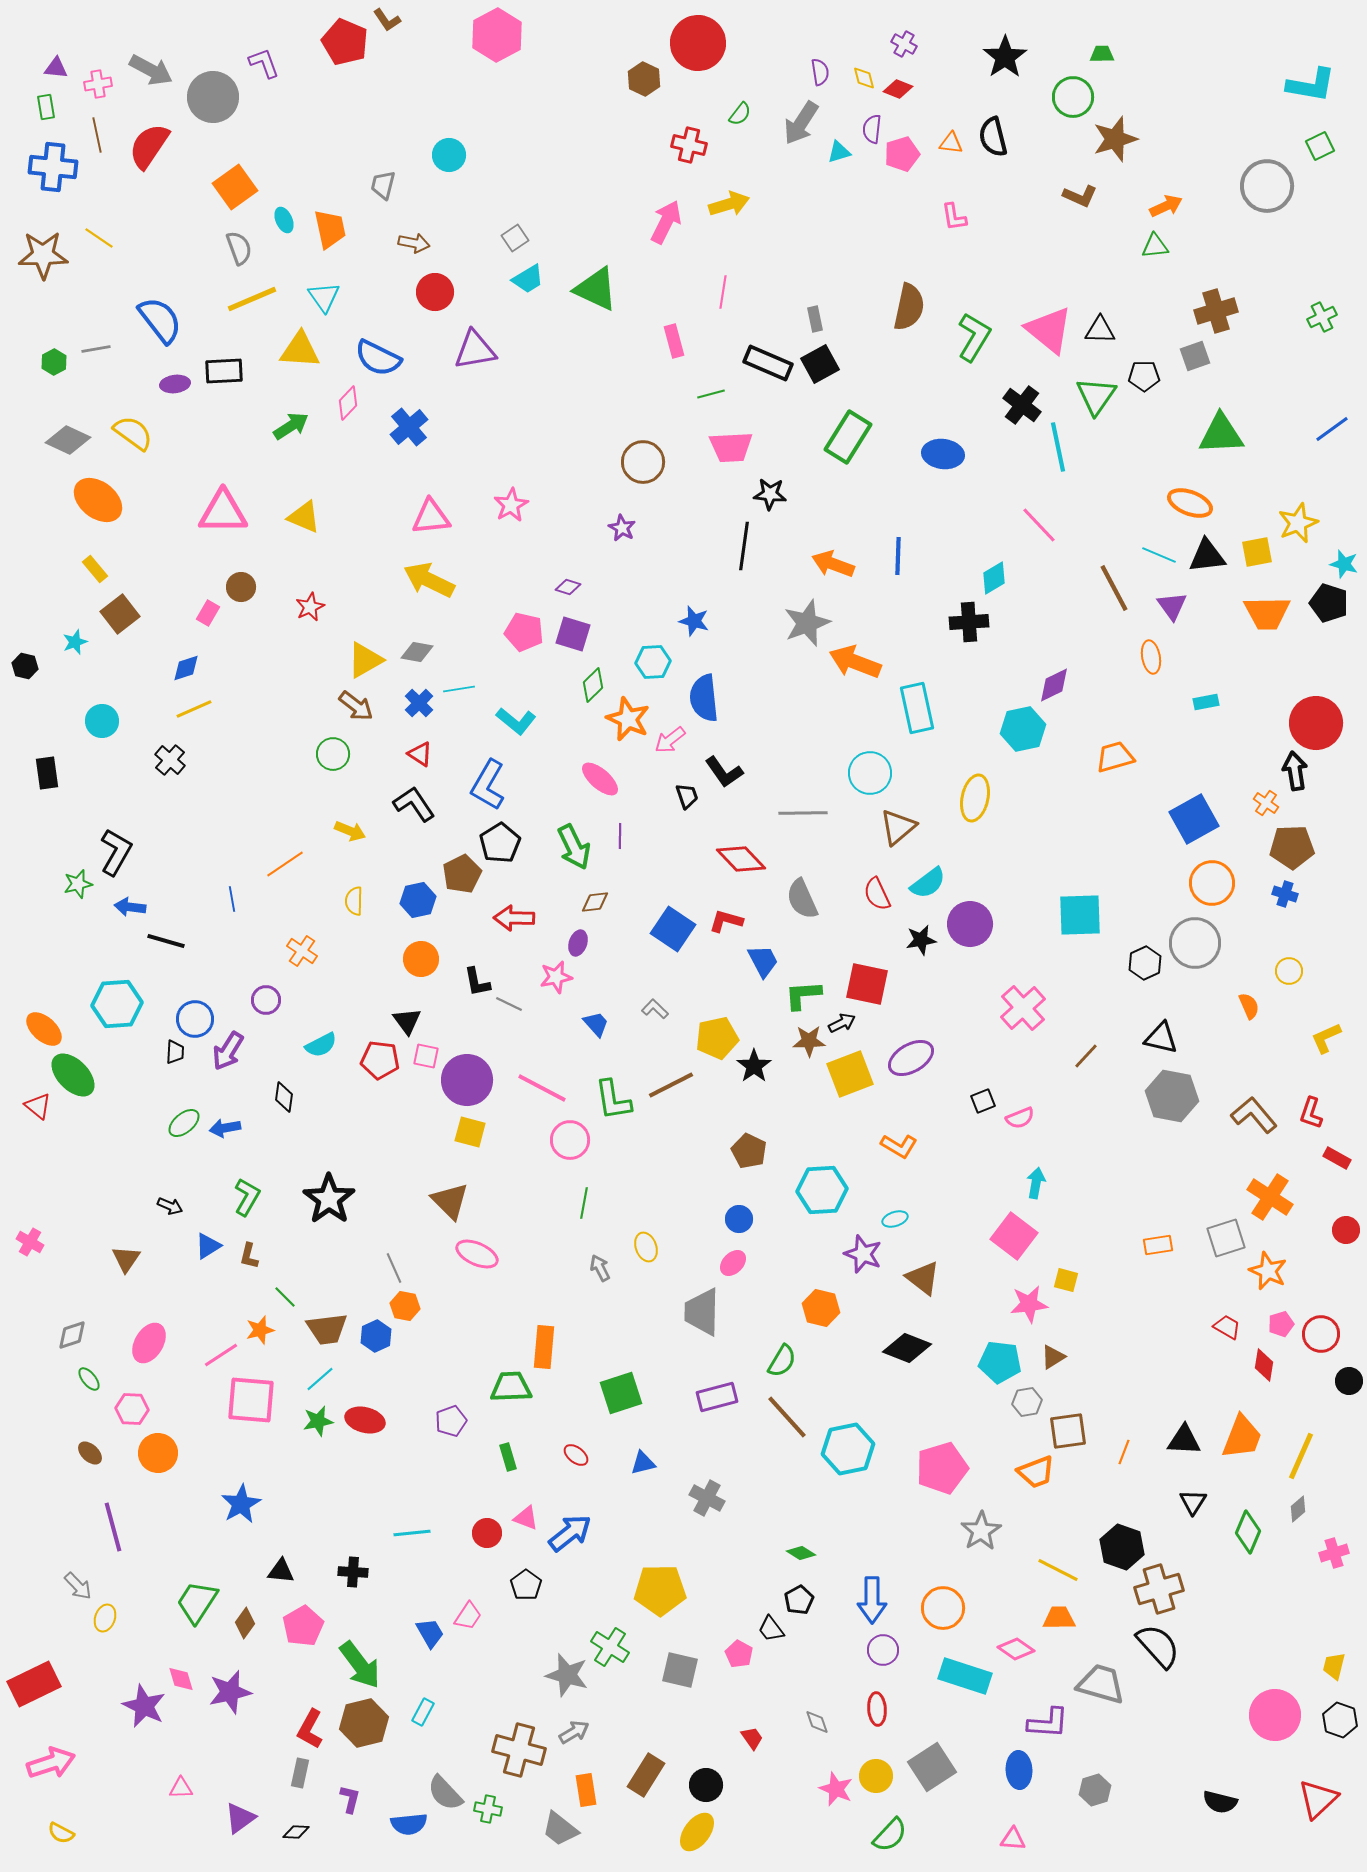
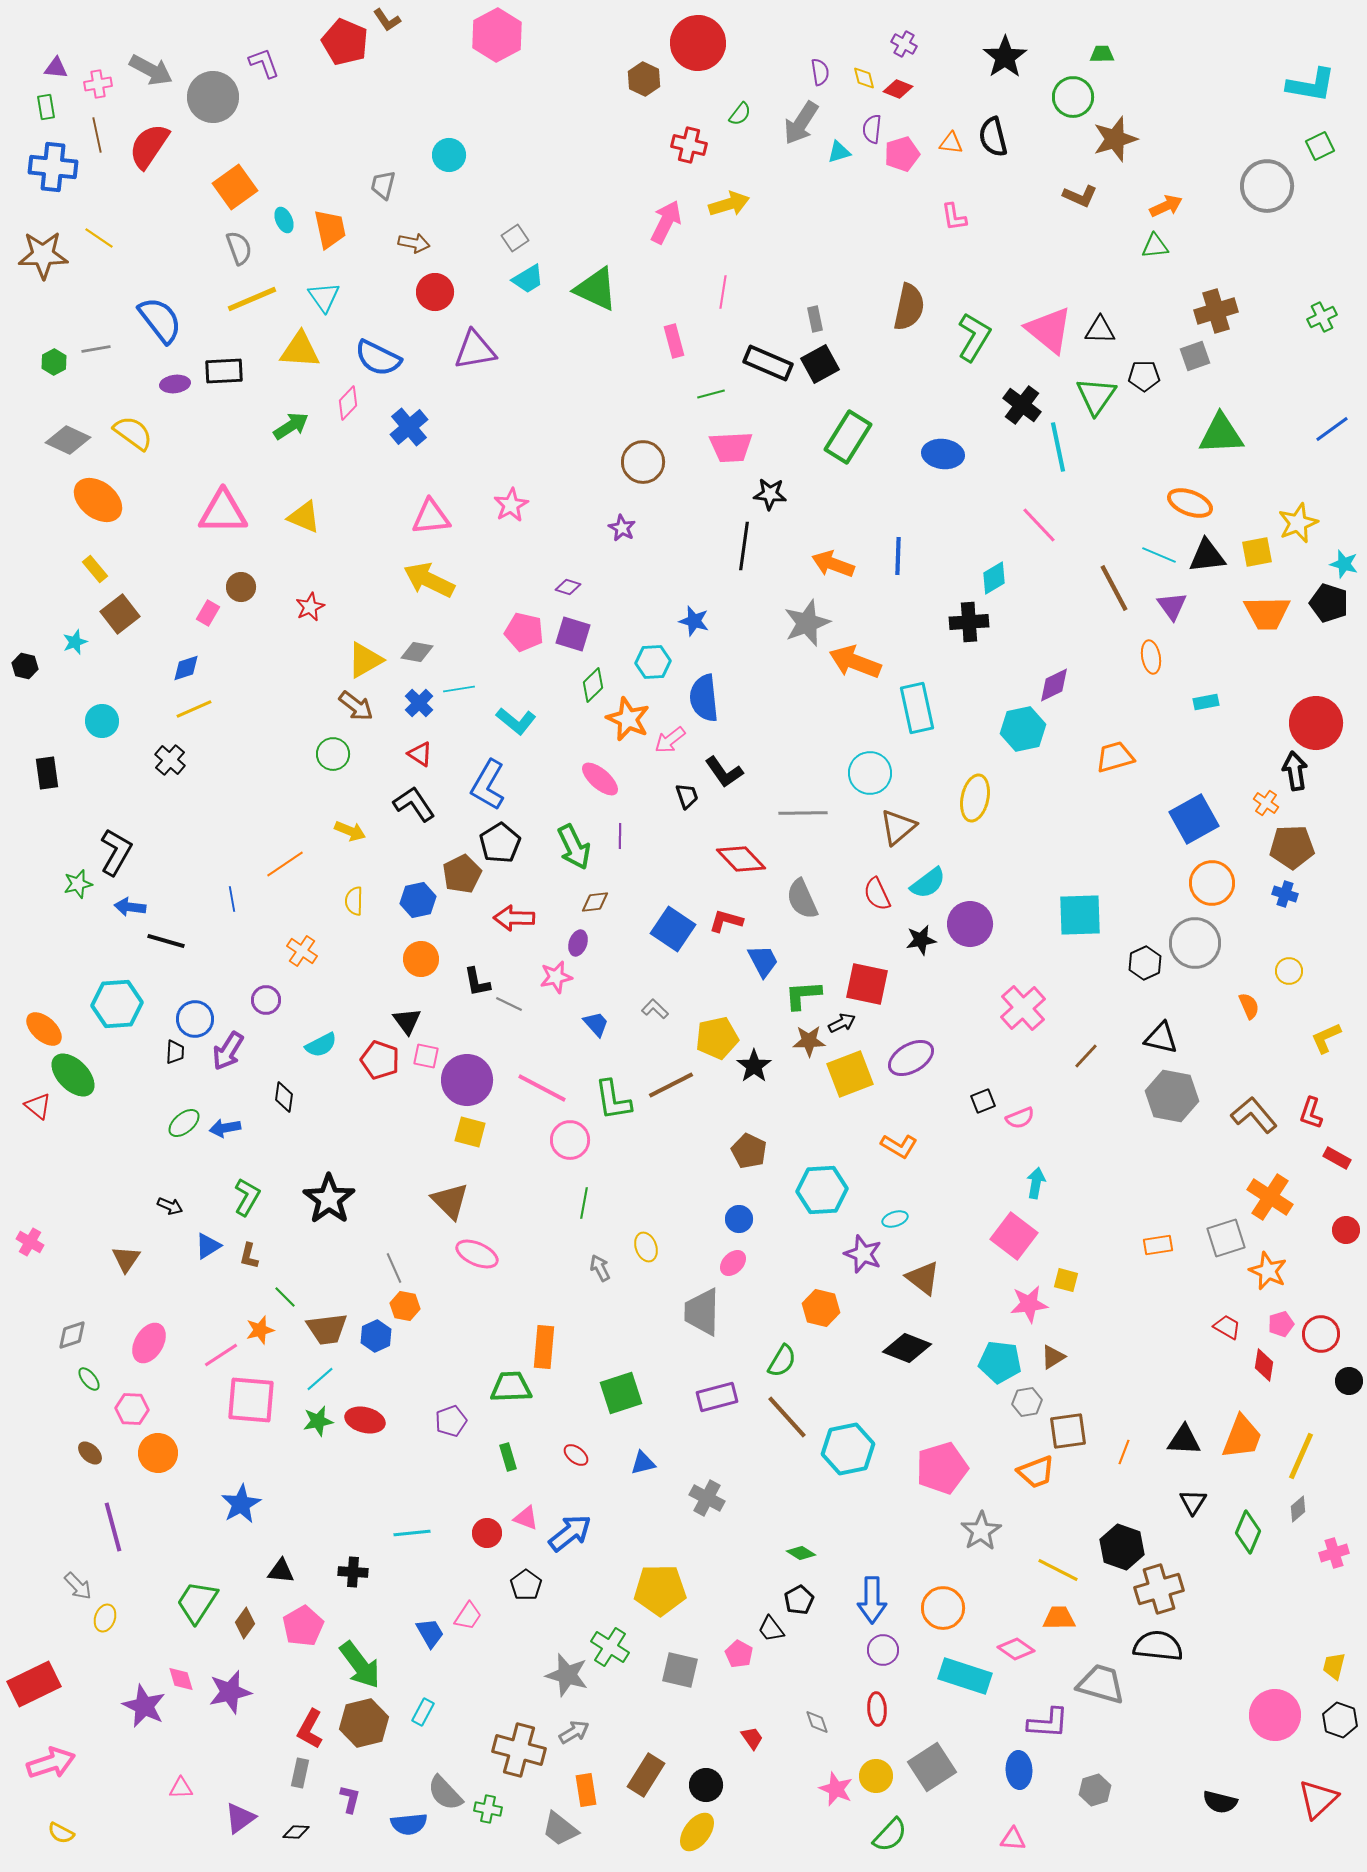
red pentagon at (380, 1060): rotated 12 degrees clockwise
black semicircle at (1158, 1646): rotated 42 degrees counterclockwise
